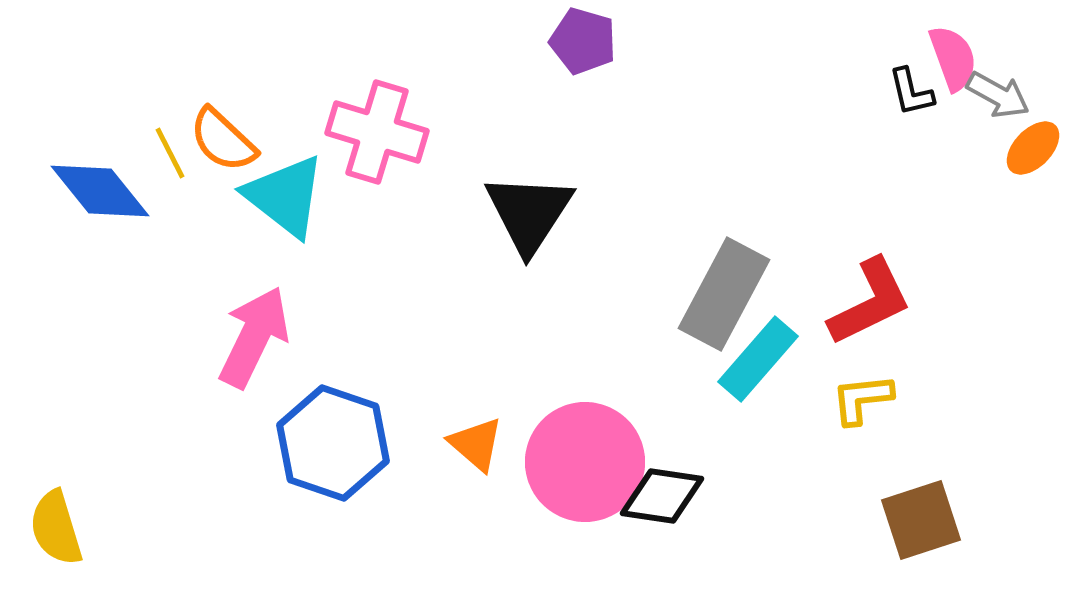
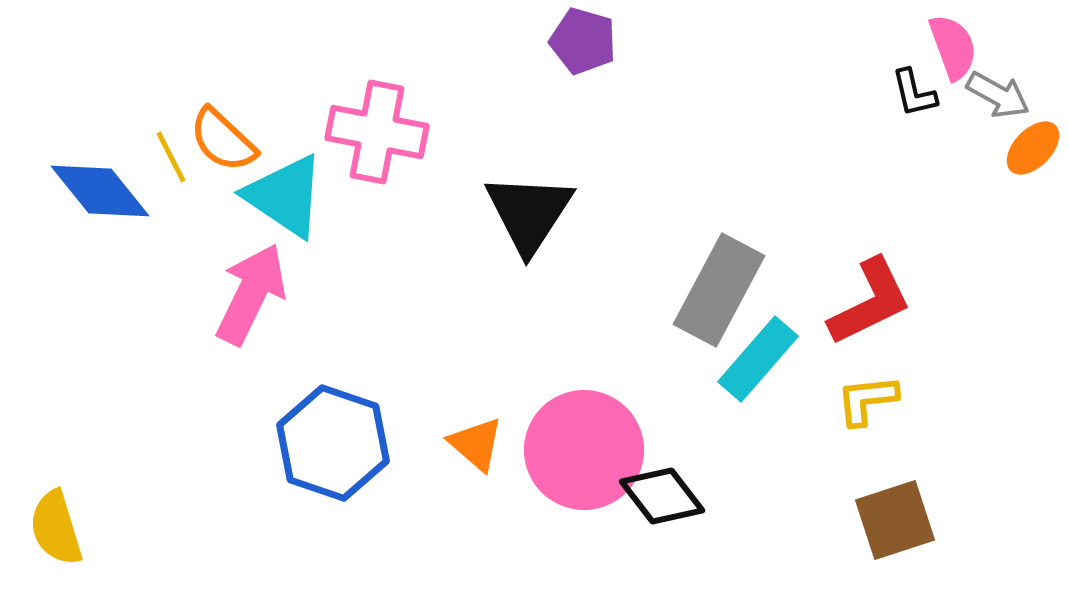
pink semicircle: moved 11 px up
black L-shape: moved 3 px right, 1 px down
pink cross: rotated 6 degrees counterclockwise
yellow line: moved 1 px right, 4 px down
cyan triangle: rotated 4 degrees counterclockwise
gray rectangle: moved 5 px left, 4 px up
pink arrow: moved 3 px left, 43 px up
yellow L-shape: moved 5 px right, 1 px down
pink circle: moved 1 px left, 12 px up
black diamond: rotated 44 degrees clockwise
brown square: moved 26 px left
